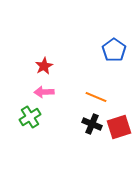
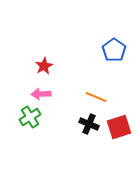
pink arrow: moved 3 px left, 2 px down
black cross: moved 3 px left
